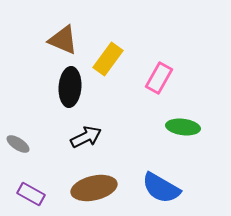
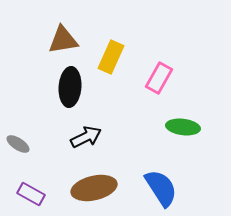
brown triangle: rotated 32 degrees counterclockwise
yellow rectangle: moved 3 px right, 2 px up; rotated 12 degrees counterclockwise
blue semicircle: rotated 153 degrees counterclockwise
